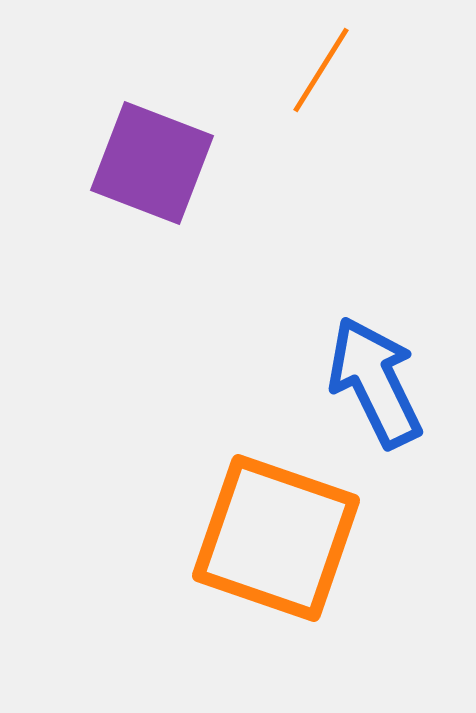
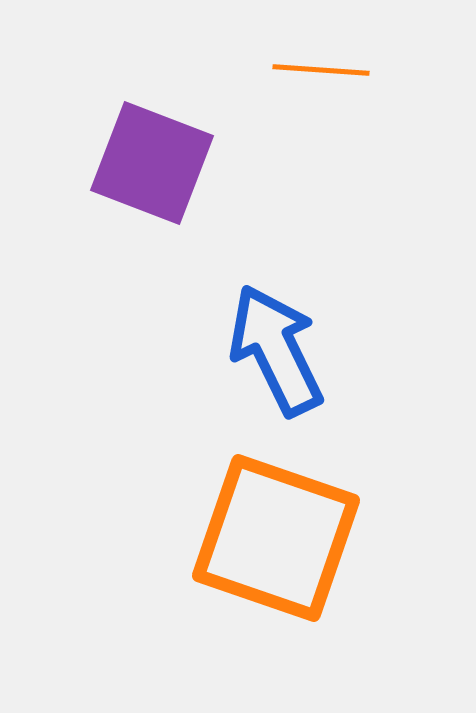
orange line: rotated 62 degrees clockwise
blue arrow: moved 99 px left, 32 px up
